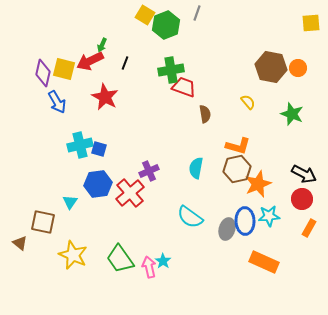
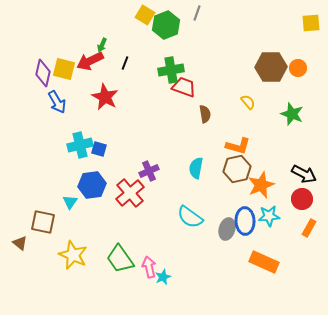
brown hexagon at (271, 67): rotated 12 degrees counterclockwise
blue hexagon at (98, 184): moved 6 px left, 1 px down
orange star at (258, 184): moved 3 px right, 1 px down
cyan star at (163, 261): moved 16 px down; rotated 14 degrees clockwise
